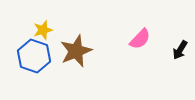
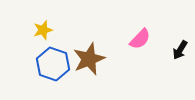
brown star: moved 13 px right, 8 px down
blue hexagon: moved 19 px right, 8 px down
